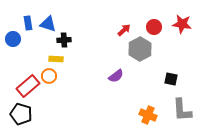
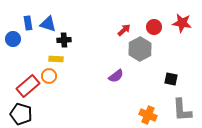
red star: moved 1 px up
